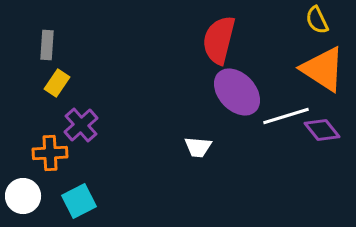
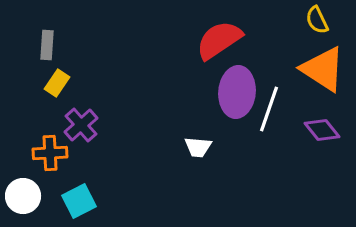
red semicircle: rotated 42 degrees clockwise
purple ellipse: rotated 48 degrees clockwise
white line: moved 17 px left, 7 px up; rotated 54 degrees counterclockwise
